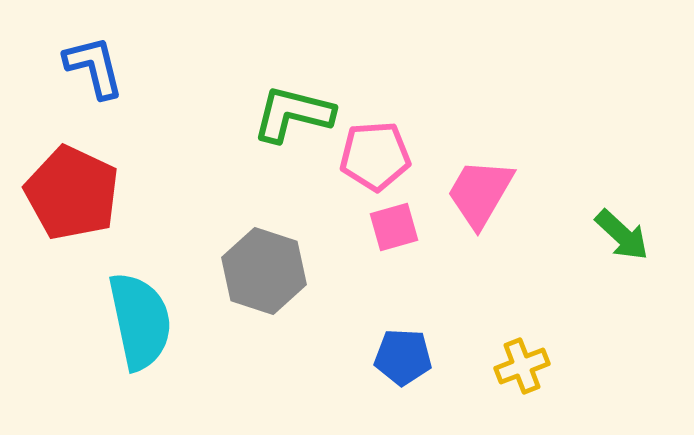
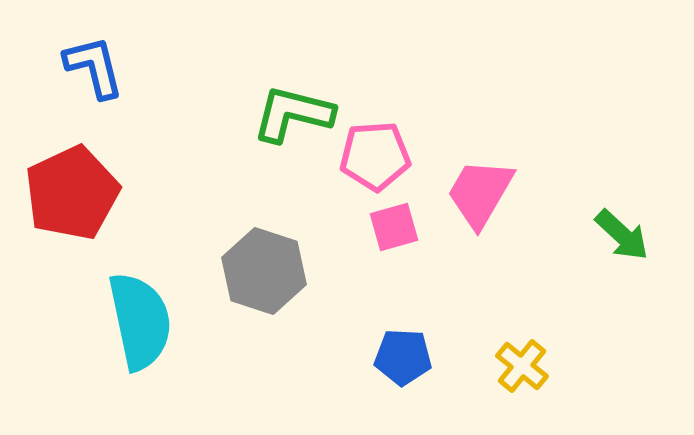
red pentagon: rotated 22 degrees clockwise
yellow cross: rotated 30 degrees counterclockwise
